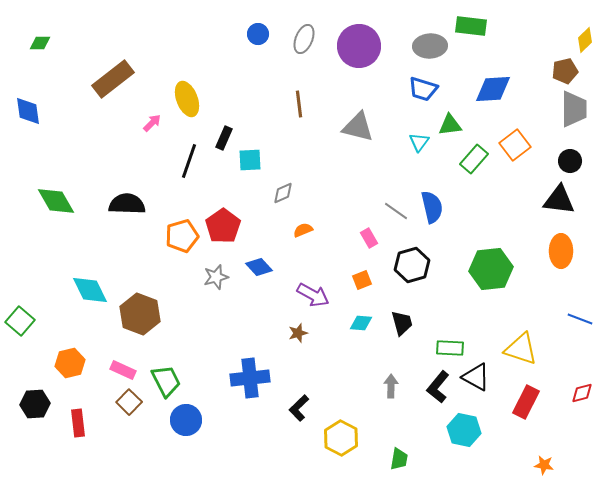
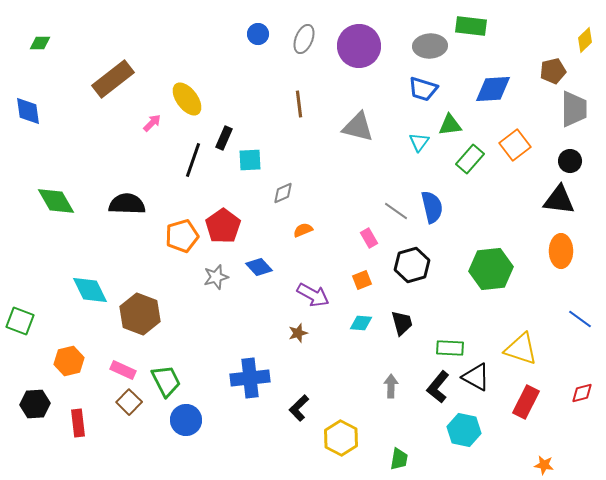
brown pentagon at (565, 71): moved 12 px left
yellow ellipse at (187, 99): rotated 16 degrees counterclockwise
green rectangle at (474, 159): moved 4 px left
black line at (189, 161): moved 4 px right, 1 px up
blue line at (580, 319): rotated 15 degrees clockwise
green square at (20, 321): rotated 20 degrees counterclockwise
orange hexagon at (70, 363): moved 1 px left, 2 px up
